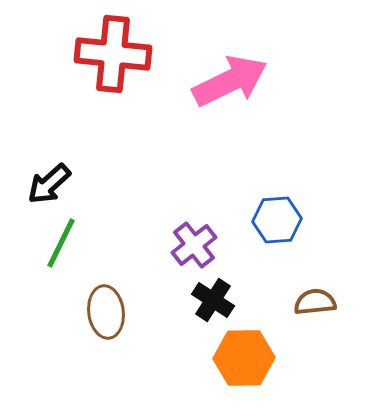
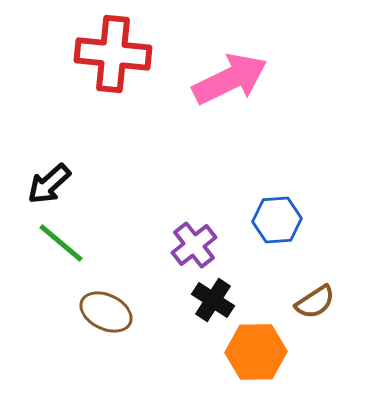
pink arrow: moved 2 px up
green line: rotated 76 degrees counterclockwise
brown semicircle: rotated 153 degrees clockwise
brown ellipse: rotated 57 degrees counterclockwise
orange hexagon: moved 12 px right, 6 px up
